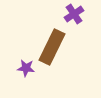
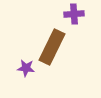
purple cross: rotated 30 degrees clockwise
